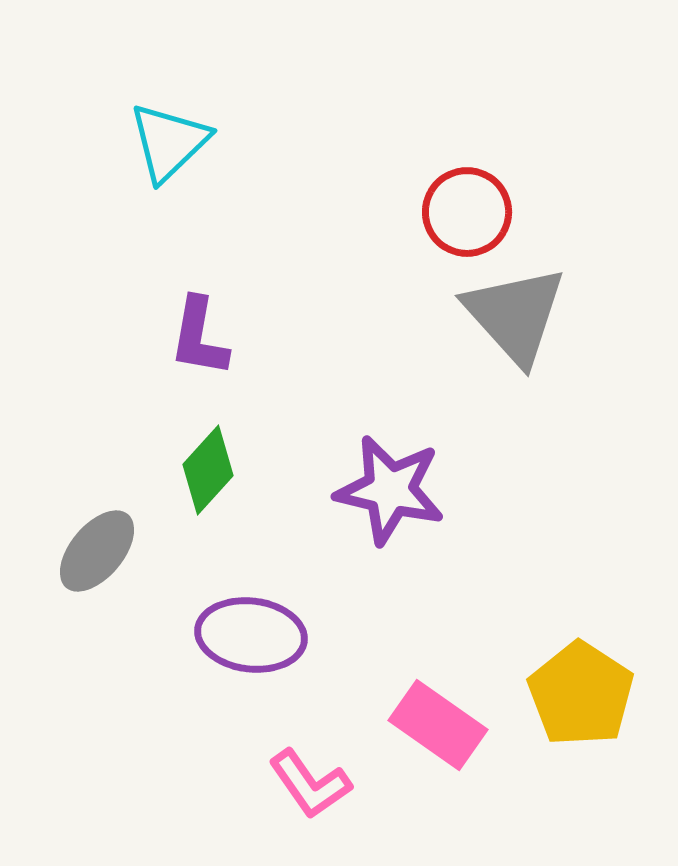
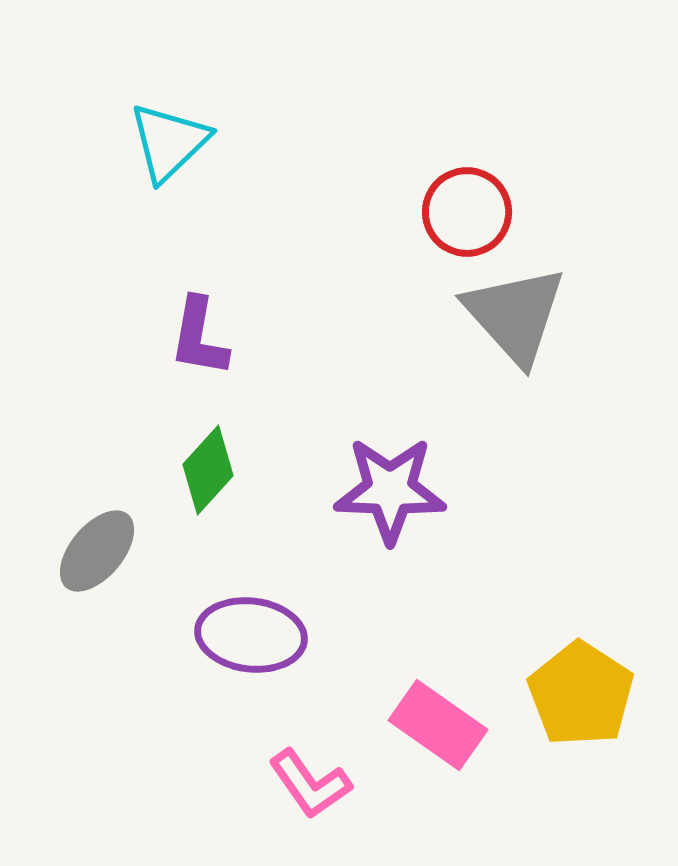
purple star: rotated 11 degrees counterclockwise
